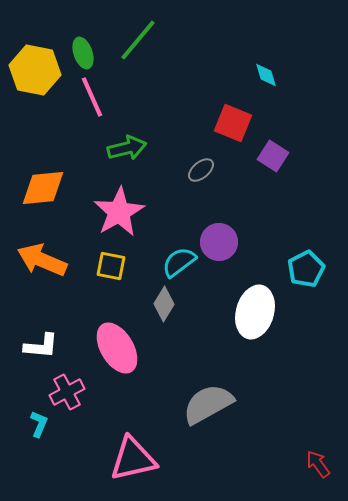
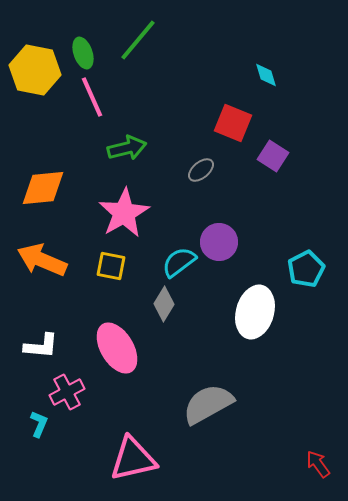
pink star: moved 5 px right, 1 px down
